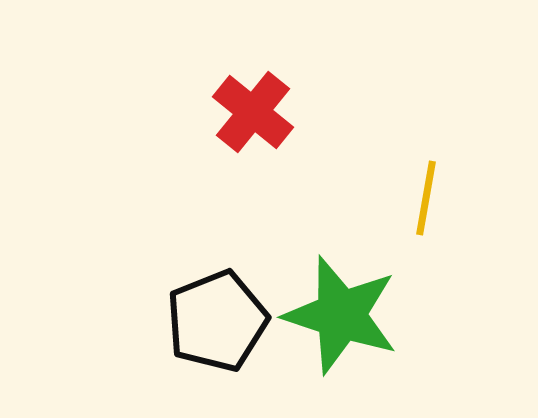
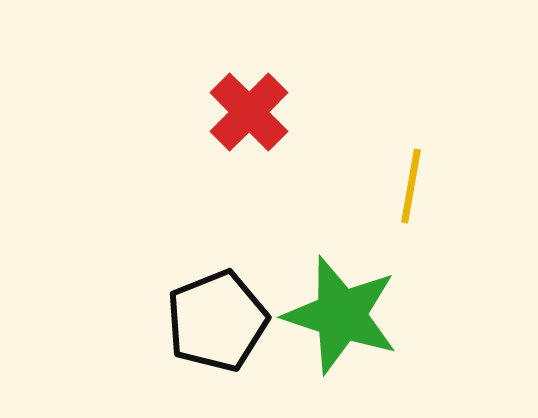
red cross: moved 4 px left; rotated 6 degrees clockwise
yellow line: moved 15 px left, 12 px up
